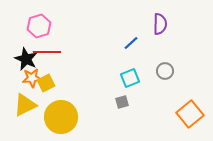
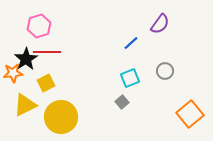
purple semicircle: rotated 35 degrees clockwise
black star: rotated 15 degrees clockwise
orange star: moved 19 px left, 5 px up
gray square: rotated 24 degrees counterclockwise
